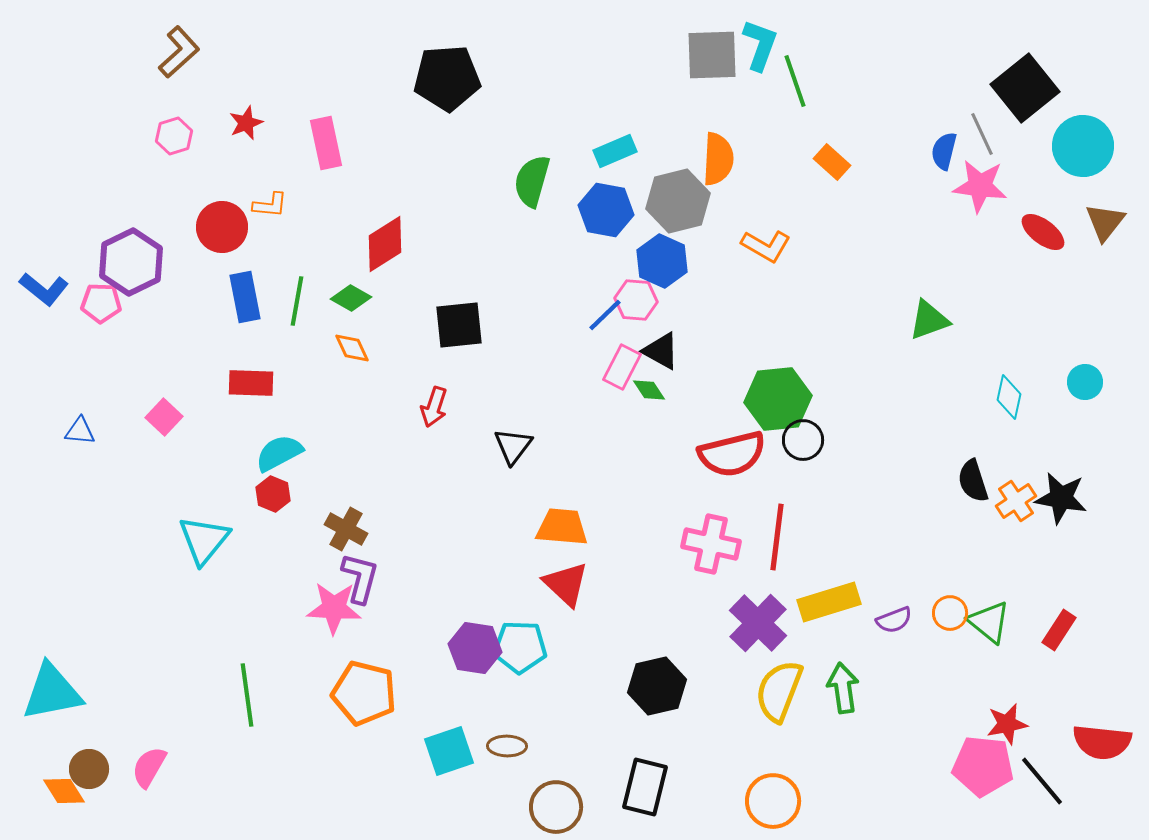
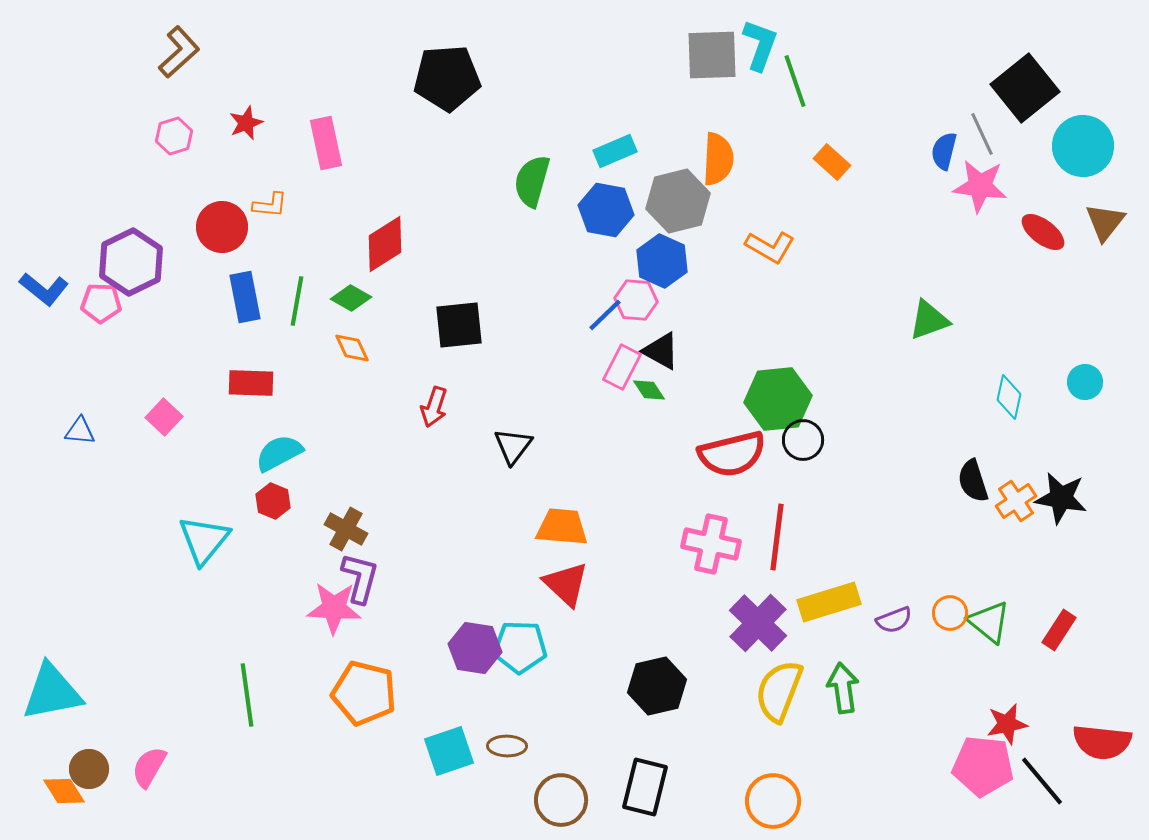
orange L-shape at (766, 246): moved 4 px right, 1 px down
red hexagon at (273, 494): moved 7 px down
brown circle at (556, 807): moved 5 px right, 7 px up
